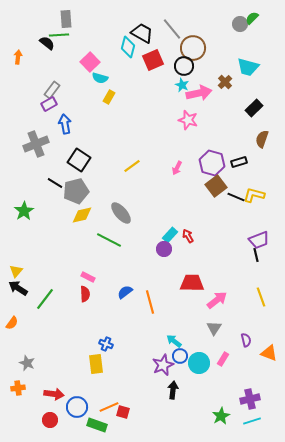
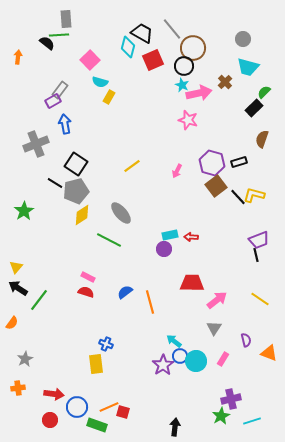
green semicircle at (252, 18): moved 12 px right, 74 px down
gray circle at (240, 24): moved 3 px right, 15 px down
pink square at (90, 62): moved 2 px up
cyan semicircle at (100, 78): moved 4 px down
gray rectangle at (52, 90): moved 8 px right
purple rectangle at (49, 104): moved 4 px right, 3 px up
black square at (79, 160): moved 3 px left, 4 px down
pink arrow at (177, 168): moved 3 px down
black line at (236, 197): moved 2 px right; rotated 24 degrees clockwise
yellow diamond at (82, 215): rotated 20 degrees counterclockwise
cyan rectangle at (170, 235): rotated 35 degrees clockwise
red arrow at (188, 236): moved 3 px right, 1 px down; rotated 56 degrees counterclockwise
yellow triangle at (16, 271): moved 4 px up
red semicircle at (85, 294): moved 1 px right, 2 px up; rotated 70 degrees counterclockwise
yellow line at (261, 297): moved 1 px left, 2 px down; rotated 36 degrees counterclockwise
green line at (45, 299): moved 6 px left, 1 px down
gray star at (27, 363): moved 2 px left, 4 px up; rotated 21 degrees clockwise
cyan circle at (199, 363): moved 3 px left, 2 px up
purple star at (163, 365): rotated 10 degrees counterclockwise
black arrow at (173, 390): moved 2 px right, 37 px down
purple cross at (250, 399): moved 19 px left
